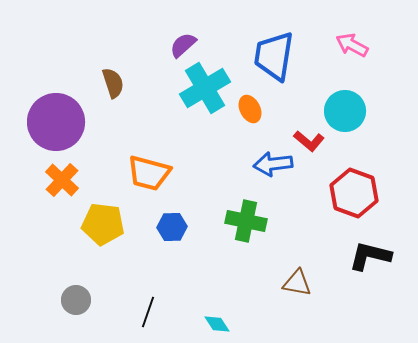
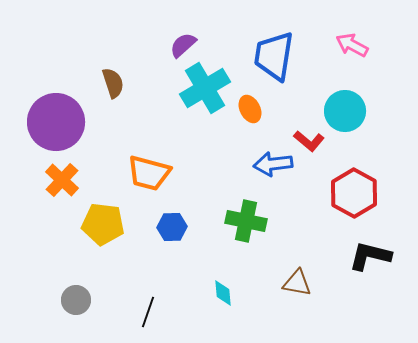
red hexagon: rotated 9 degrees clockwise
cyan diamond: moved 6 px right, 31 px up; rotated 28 degrees clockwise
